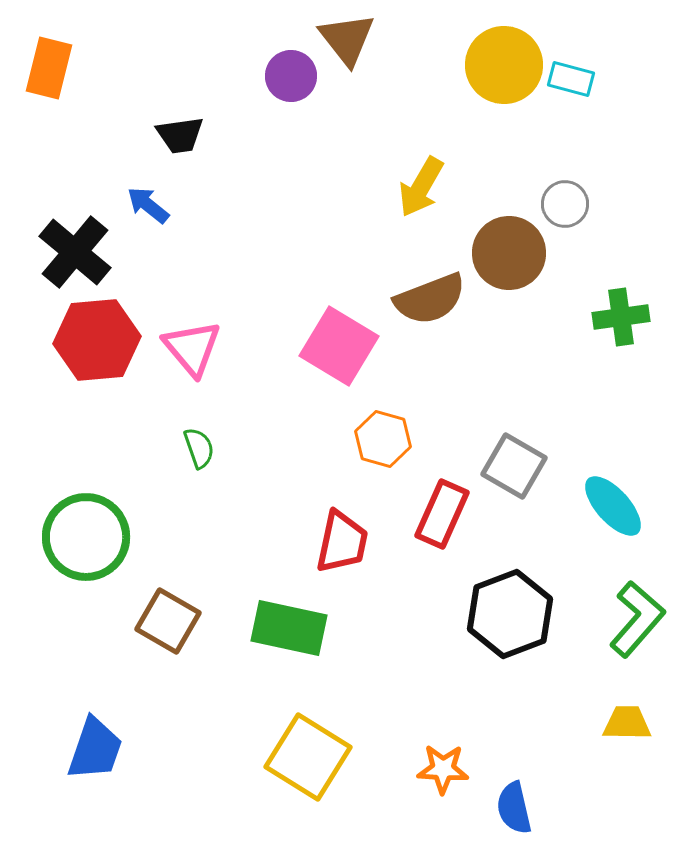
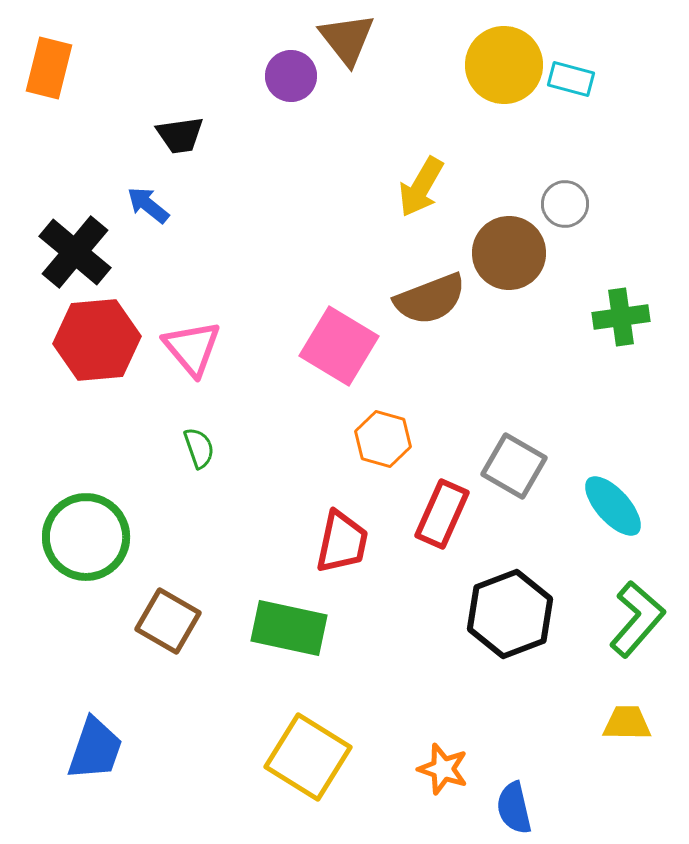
orange star: rotated 15 degrees clockwise
